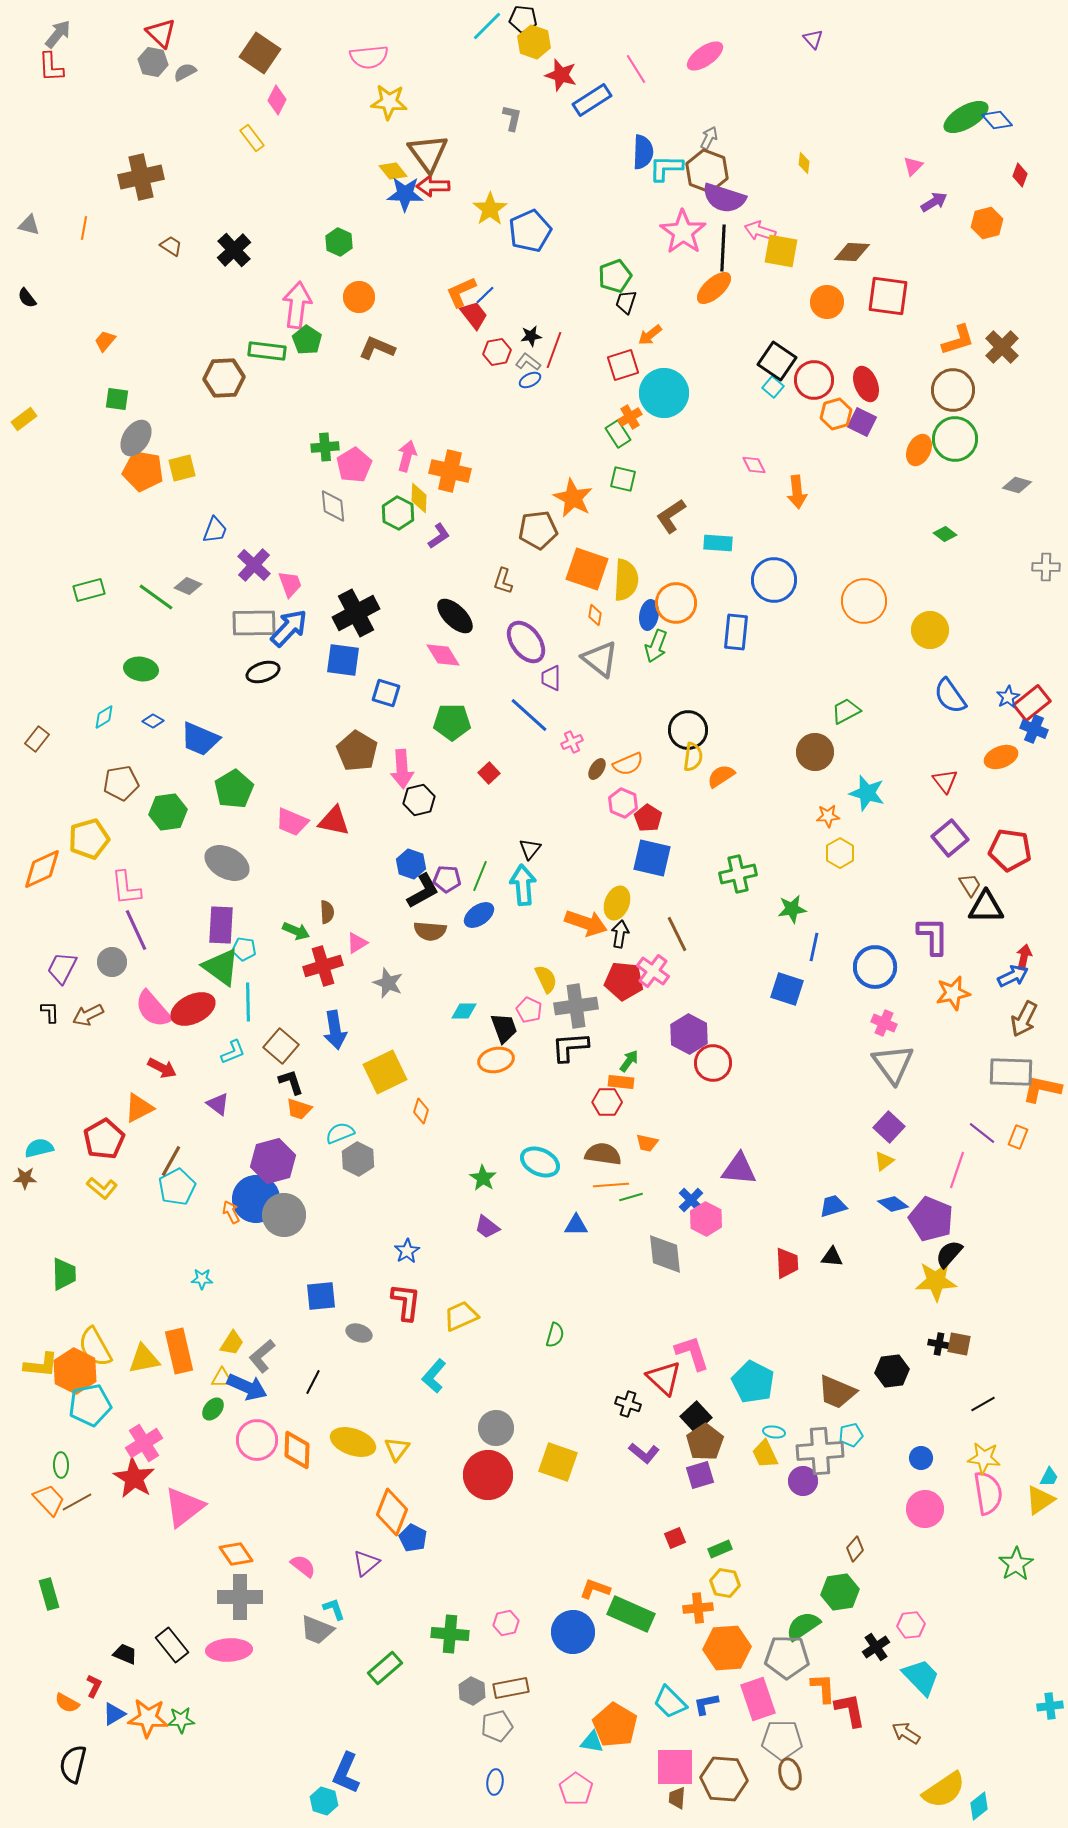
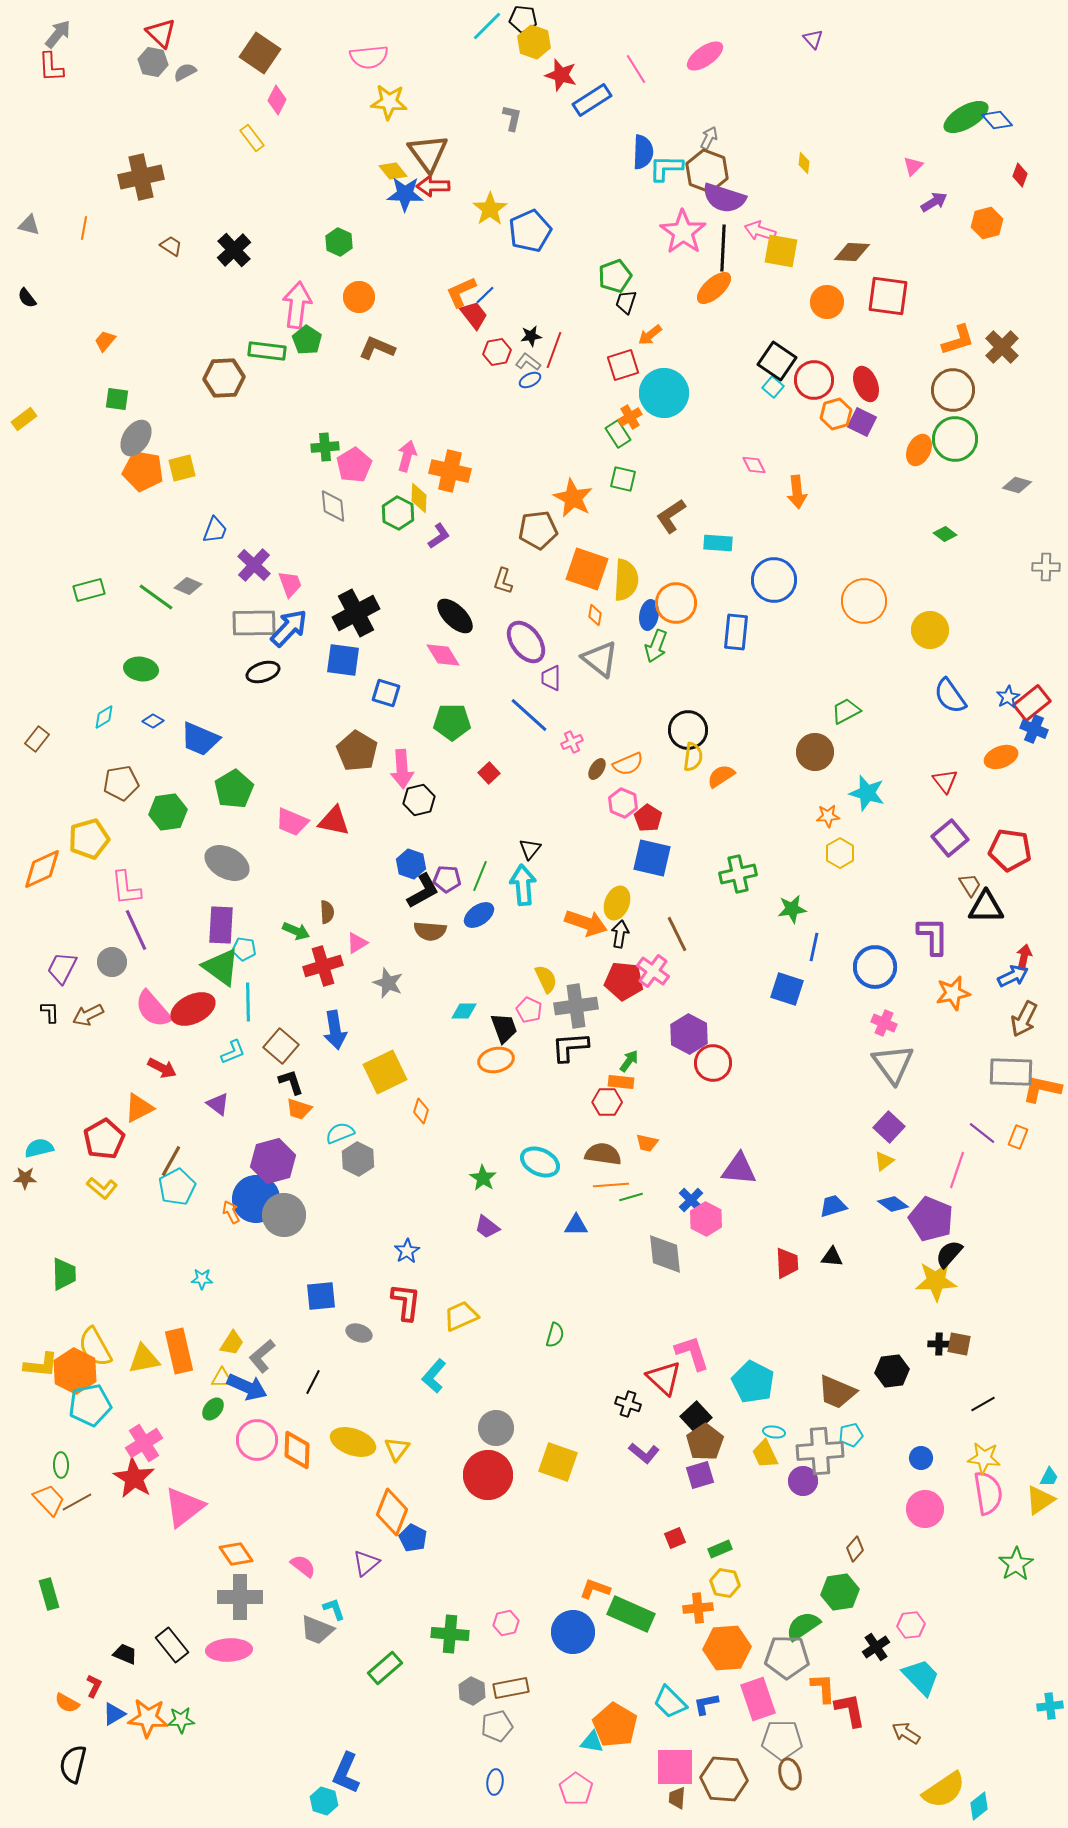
black cross at (939, 1344): rotated 10 degrees counterclockwise
